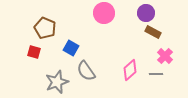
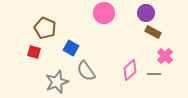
gray line: moved 2 px left
